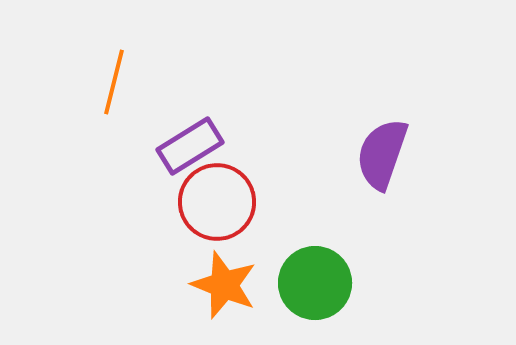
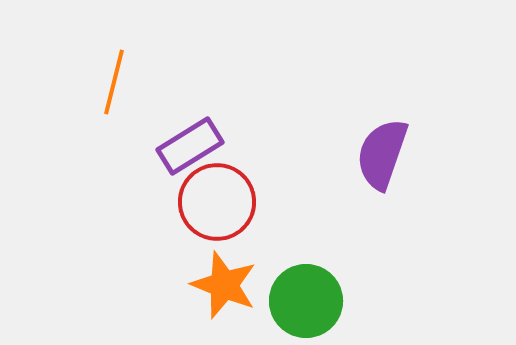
green circle: moved 9 px left, 18 px down
